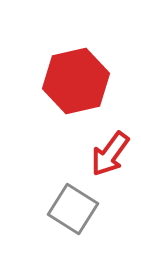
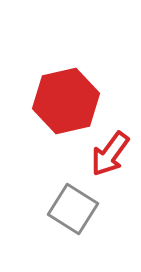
red hexagon: moved 10 px left, 20 px down
